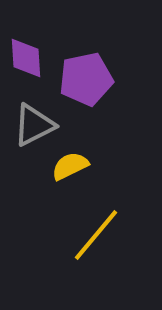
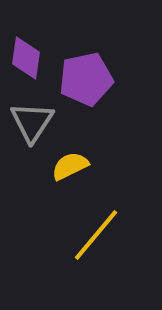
purple diamond: rotated 12 degrees clockwise
gray triangle: moved 2 px left, 3 px up; rotated 30 degrees counterclockwise
